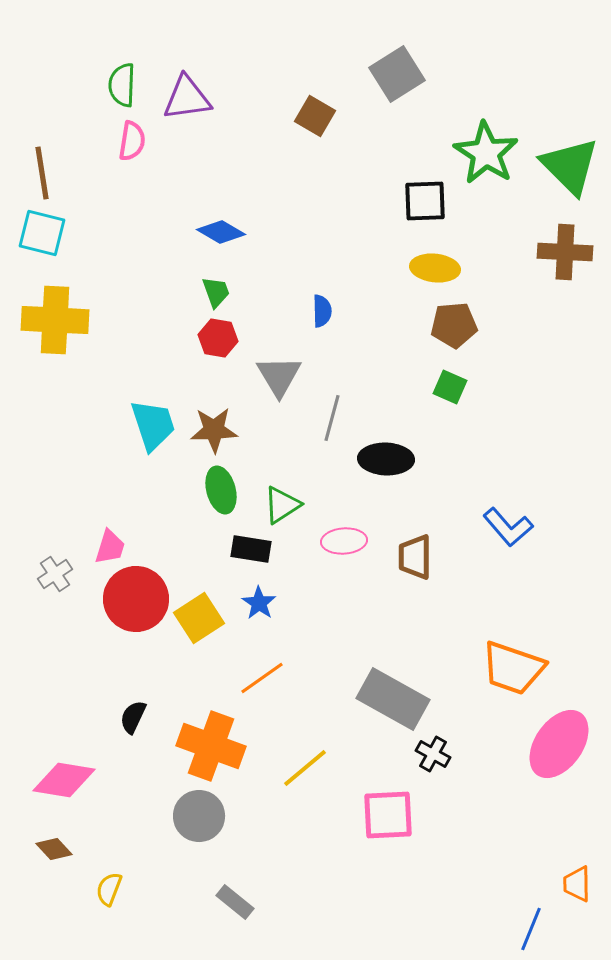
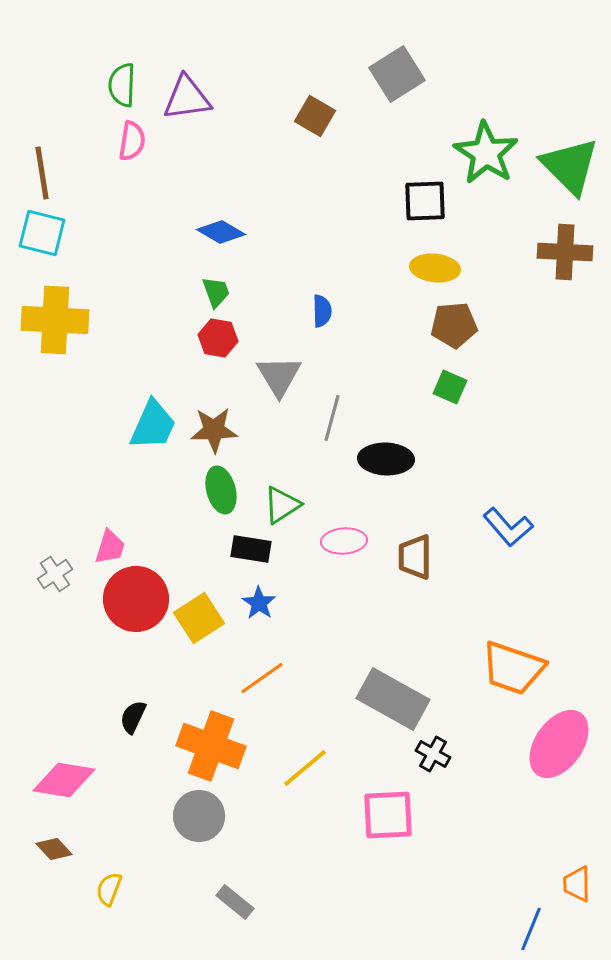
cyan trapezoid at (153, 425): rotated 42 degrees clockwise
